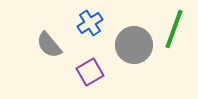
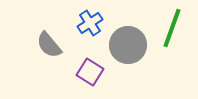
green line: moved 2 px left, 1 px up
gray circle: moved 6 px left
purple square: rotated 28 degrees counterclockwise
